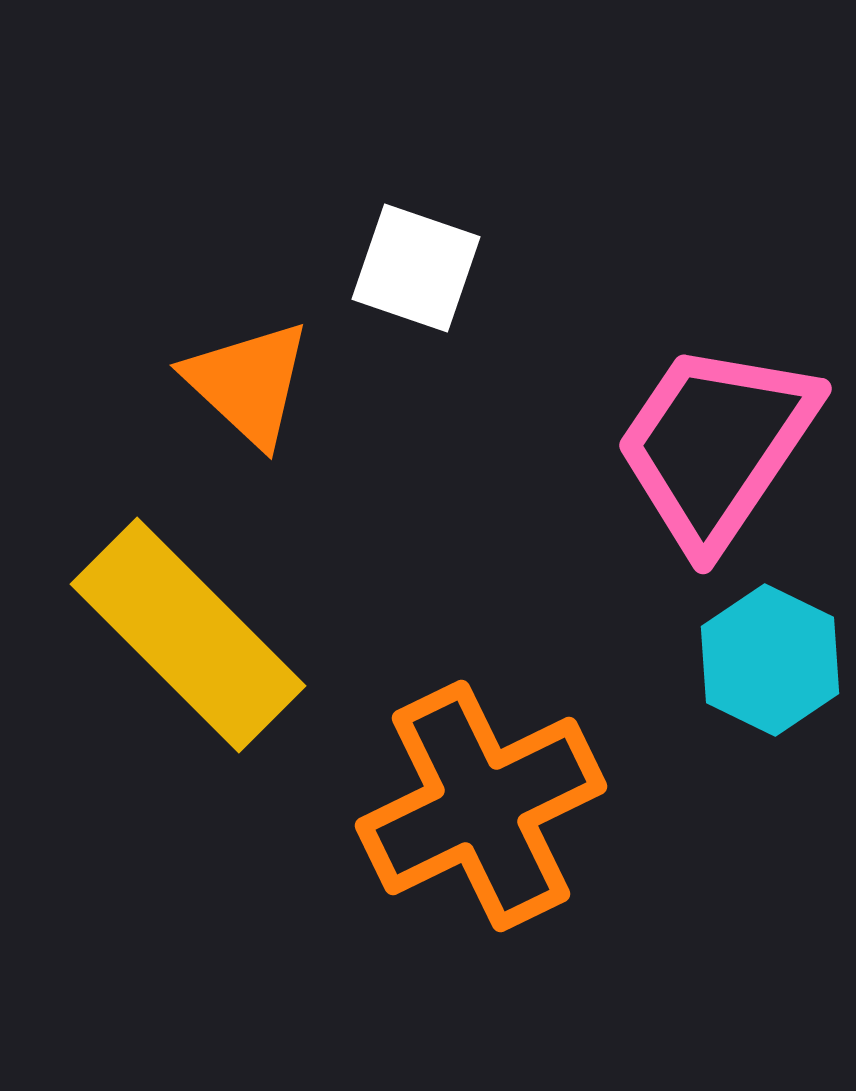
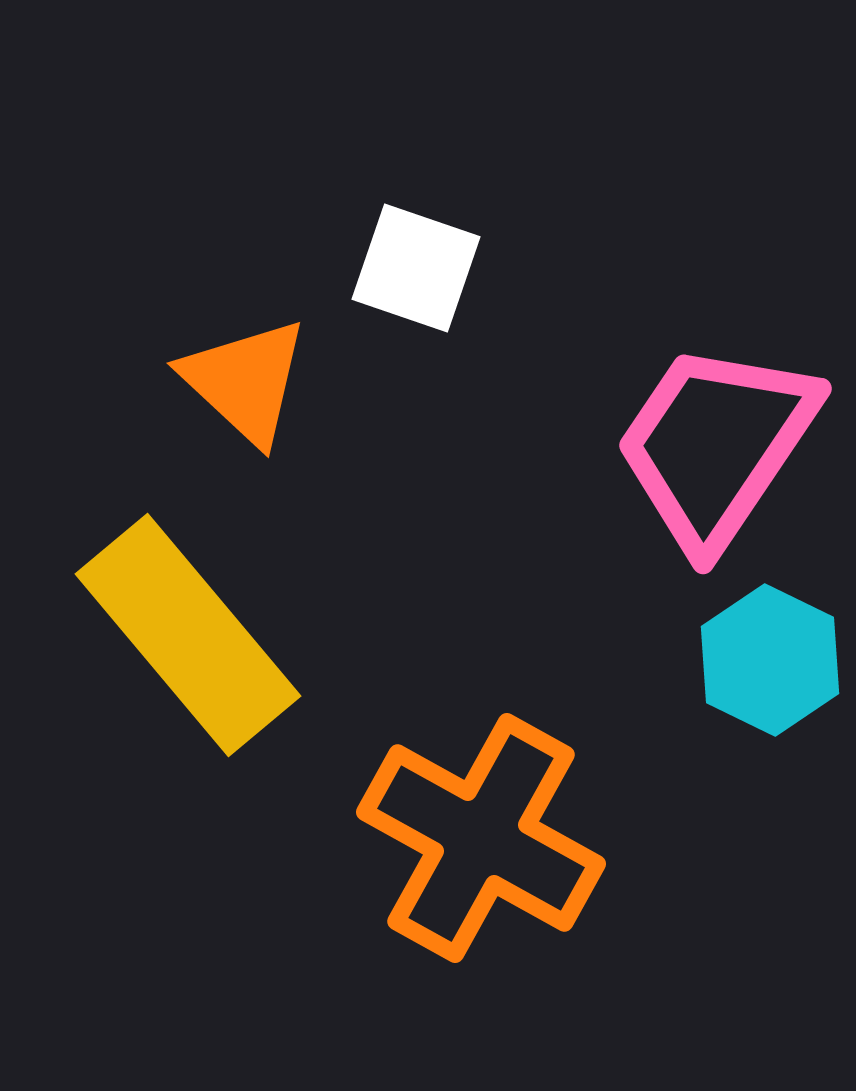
orange triangle: moved 3 px left, 2 px up
yellow rectangle: rotated 5 degrees clockwise
orange cross: moved 32 px down; rotated 35 degrees counterclockwise
